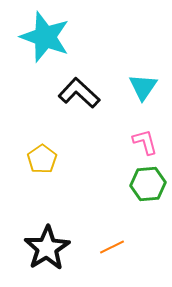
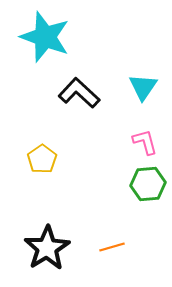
orange line: rotated 10 degrees clockwise
